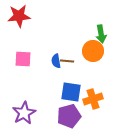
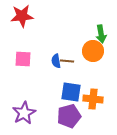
red star: moved 3 px right
orange cross: rotated 24 degrees clockwise
